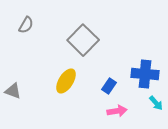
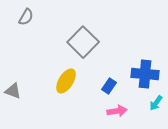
gray semicircle: moved 8 px up
gray square: moved 2 px down
cyan arrow: rotated 77 degrees clockwise
